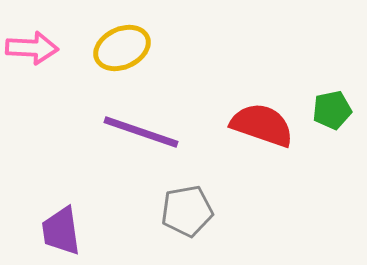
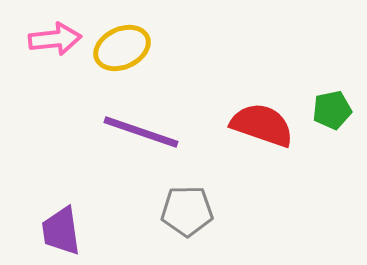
pink arrow: moved 23 px right, 9 px up; rotated 9 degrees counterclockwise
gray pentagon: rotated 9 degrees clockwise
